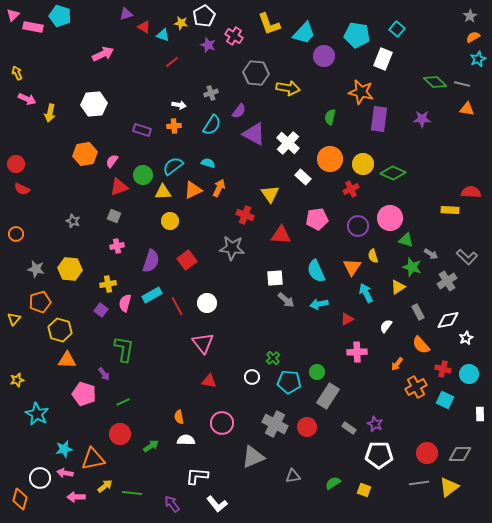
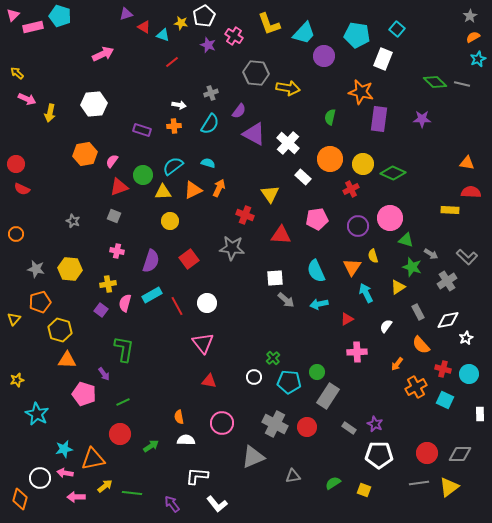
pink rectangle at (33, 27): rotated 24 degrees counterclockwise
yellow arrow at (17, 73): rotated 24 degrees counterclockwise
orange triangle at (467, 109): moved 54 px down
cyan semicircle at (212, 125): moved 2 px left, 1 px up
pink cross at (117, 246): moved 5 px down; rotated 24 degrees clockwise
red square at (187, 260): moved 2 px right, 1 px up
white circle at (252, 377): moved 2 px right
